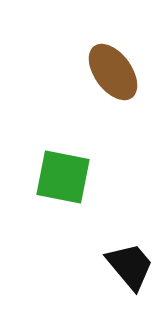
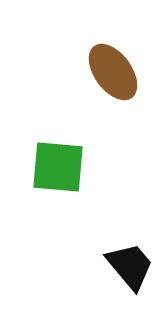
green square: moved 5 px left, 10 px up; rotated 6 degrees counterclockwise
